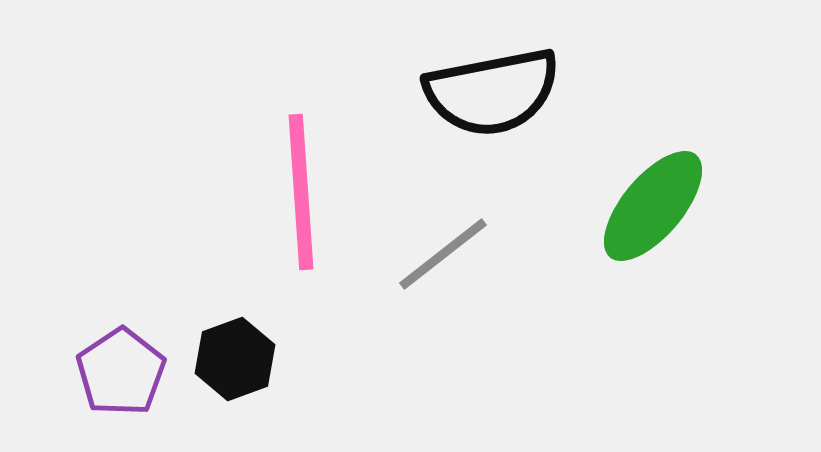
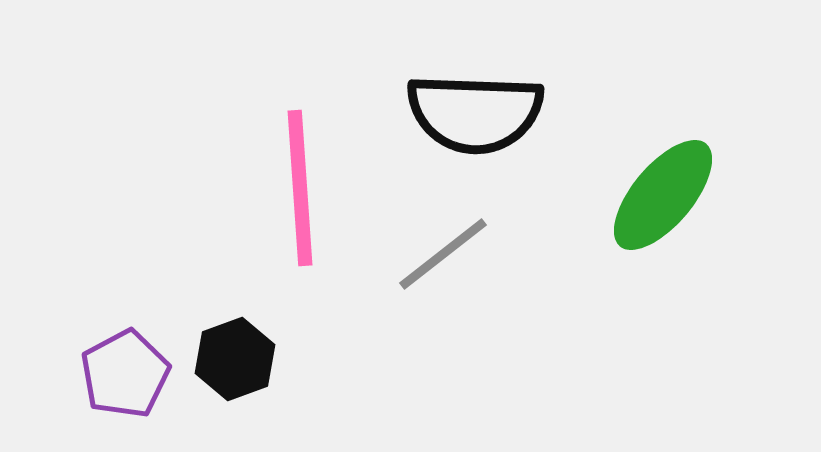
black semicircle: moved 17 px left, 21 px down; rotated 13 degrees clockwise
pink line: moved 1 px left, 4 px up
green ellipse: moved 10 px right, 11 px up
purple pentagon: moved 4 px right, 2 px down; rotated 6 degrees clockwise
